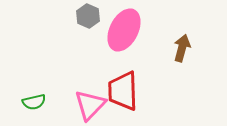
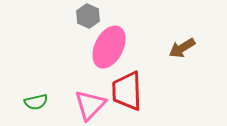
pink ellipse: moved 15 px left, 17 px down
brown arrow: rotated 136 degrees counterclockwise
red trapezoid: moved 4 px right
green semicircle: moved 2 px right
